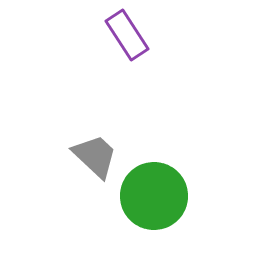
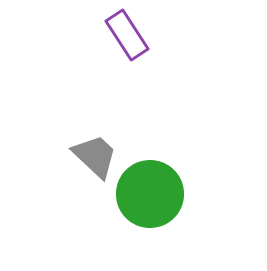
green circle: moved 4 px left, 2 px up
